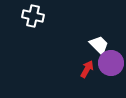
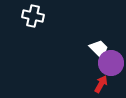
white trapezoid: moved 4 px down
red arrow: moved 14 px right, 15 px down
